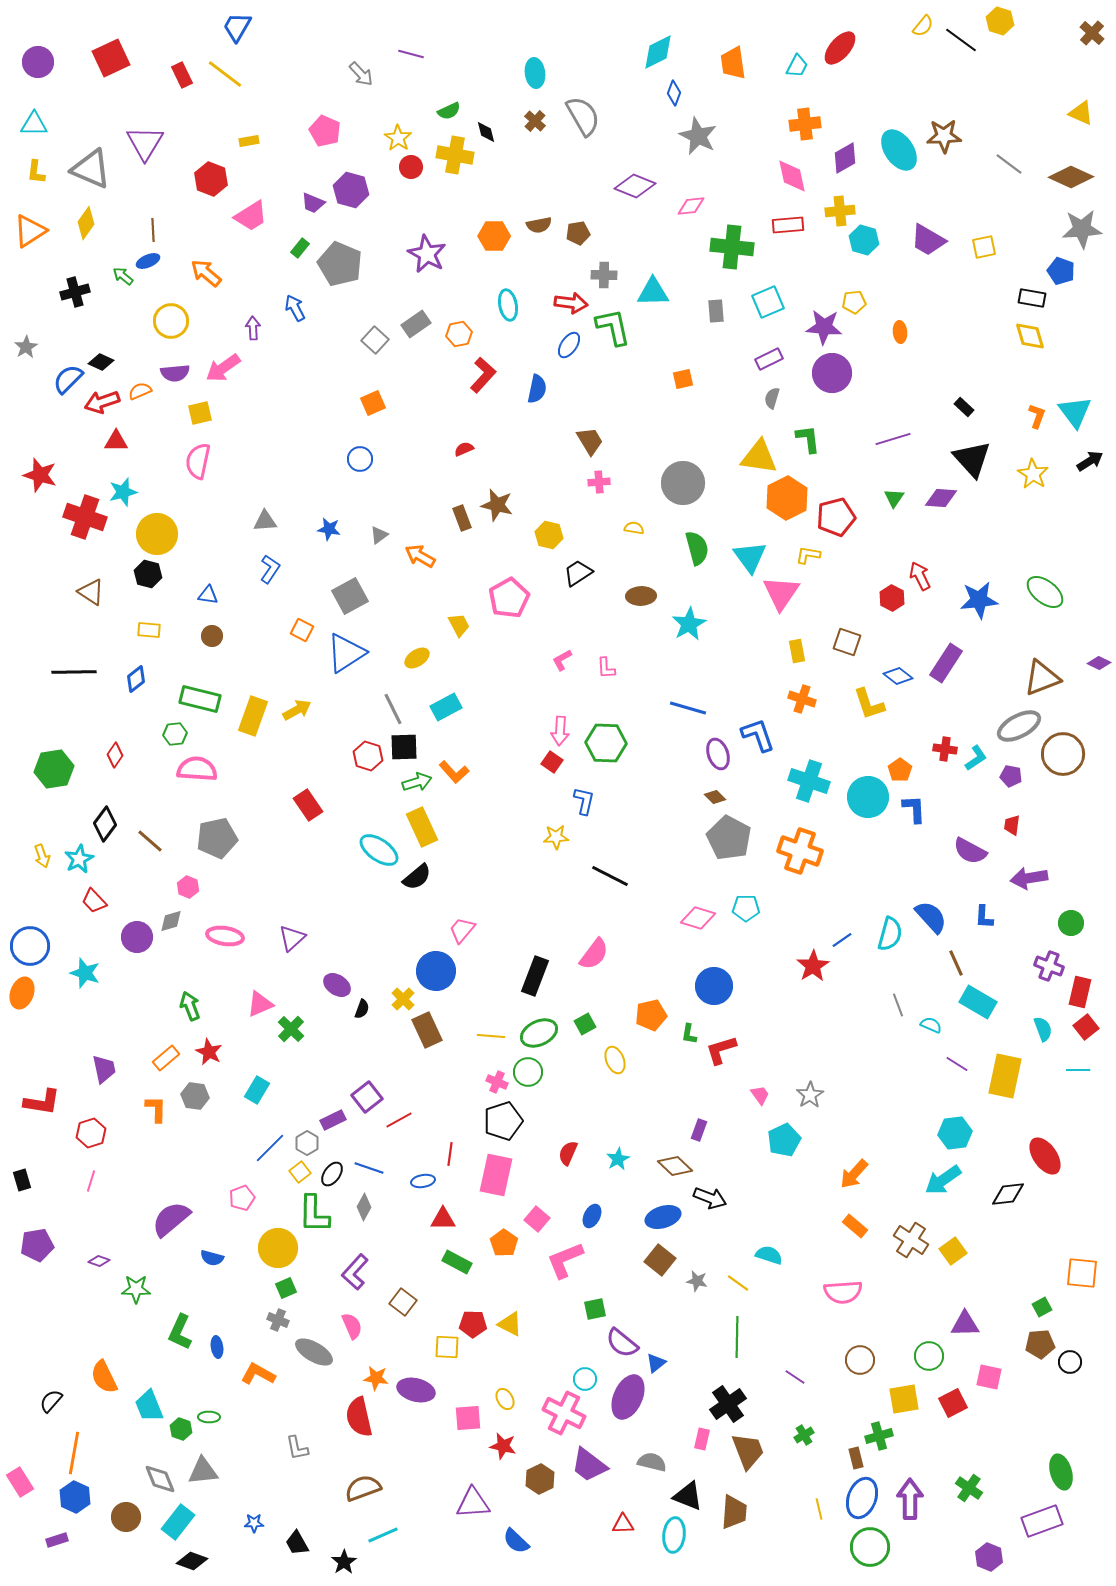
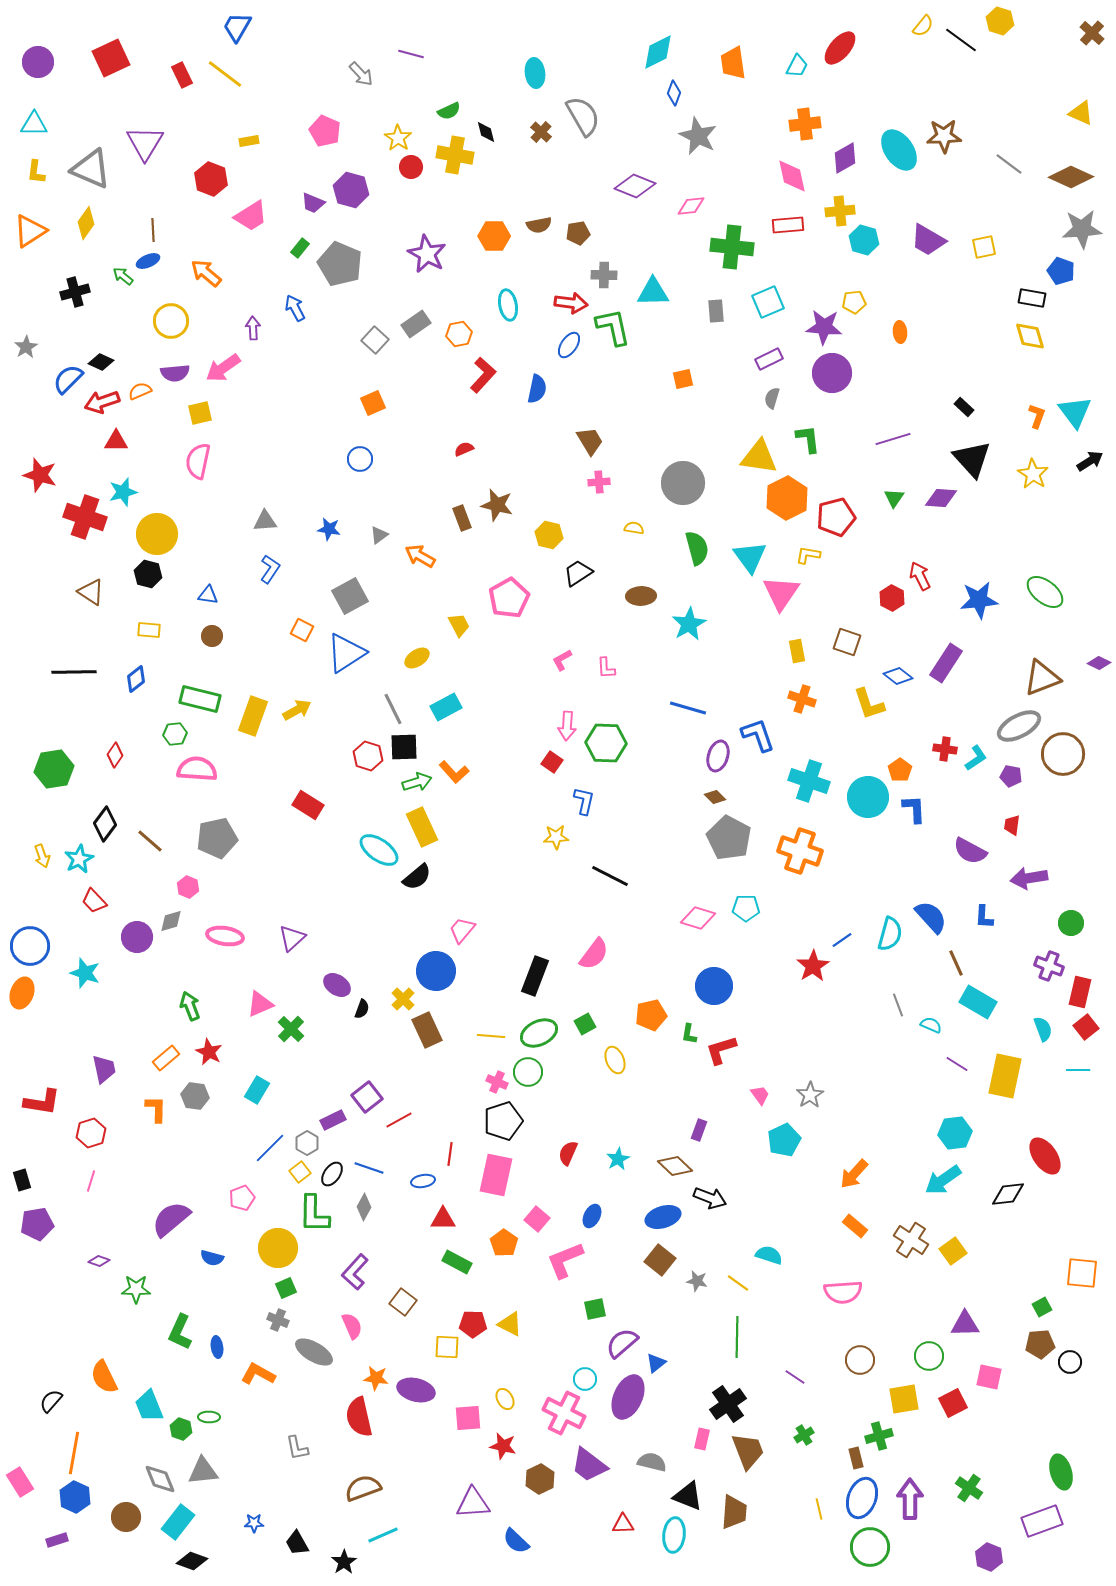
brown cross at (535, 121): moved 6 px right, 11 px down
pink arrow at (560, 731): moved 7 px right, 5 px up
purple ellipse at (718, 754): moved 2 px down; rotated 36 degrees clockwise
red rectangle at (308, 805): rotated 24 degrees counterclockwise
purple pentagon at (37, 1245): moved 21 px up
purple semicircle at (622, 1343): rotated 100 degrees clockwise
